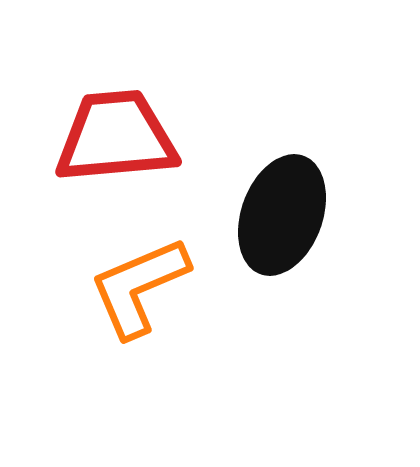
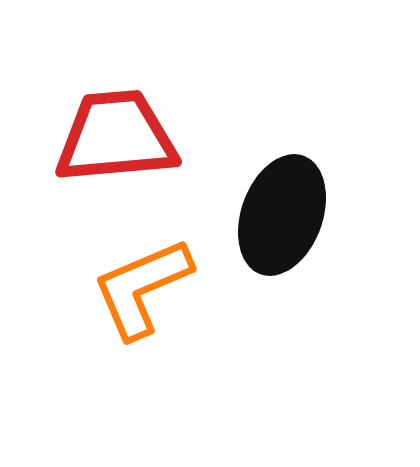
orange L-shape: moved 3 px right, 1 px down
